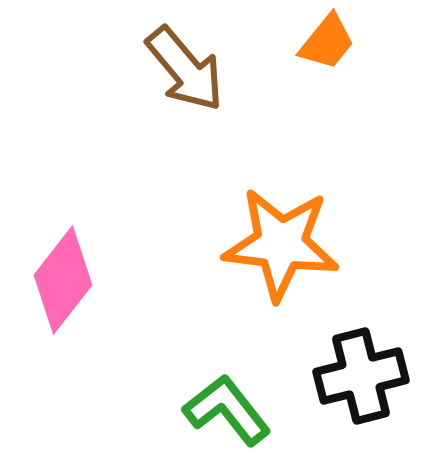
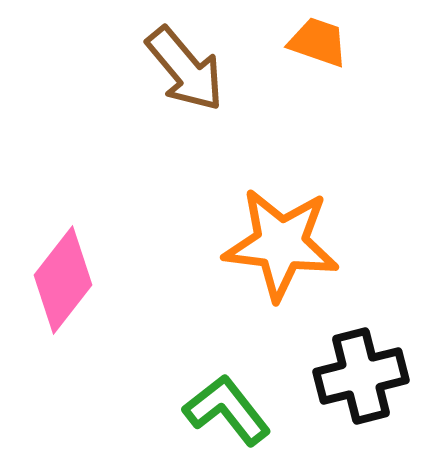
orange trapezoid: moved 9 px left; rotated 110 degrees counterclockwise
